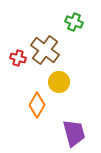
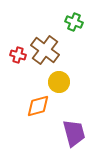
red cross: moved 3 px up
orange diamond: moved 1 px right, 1 px down; rotated 45 degrees clockwise
